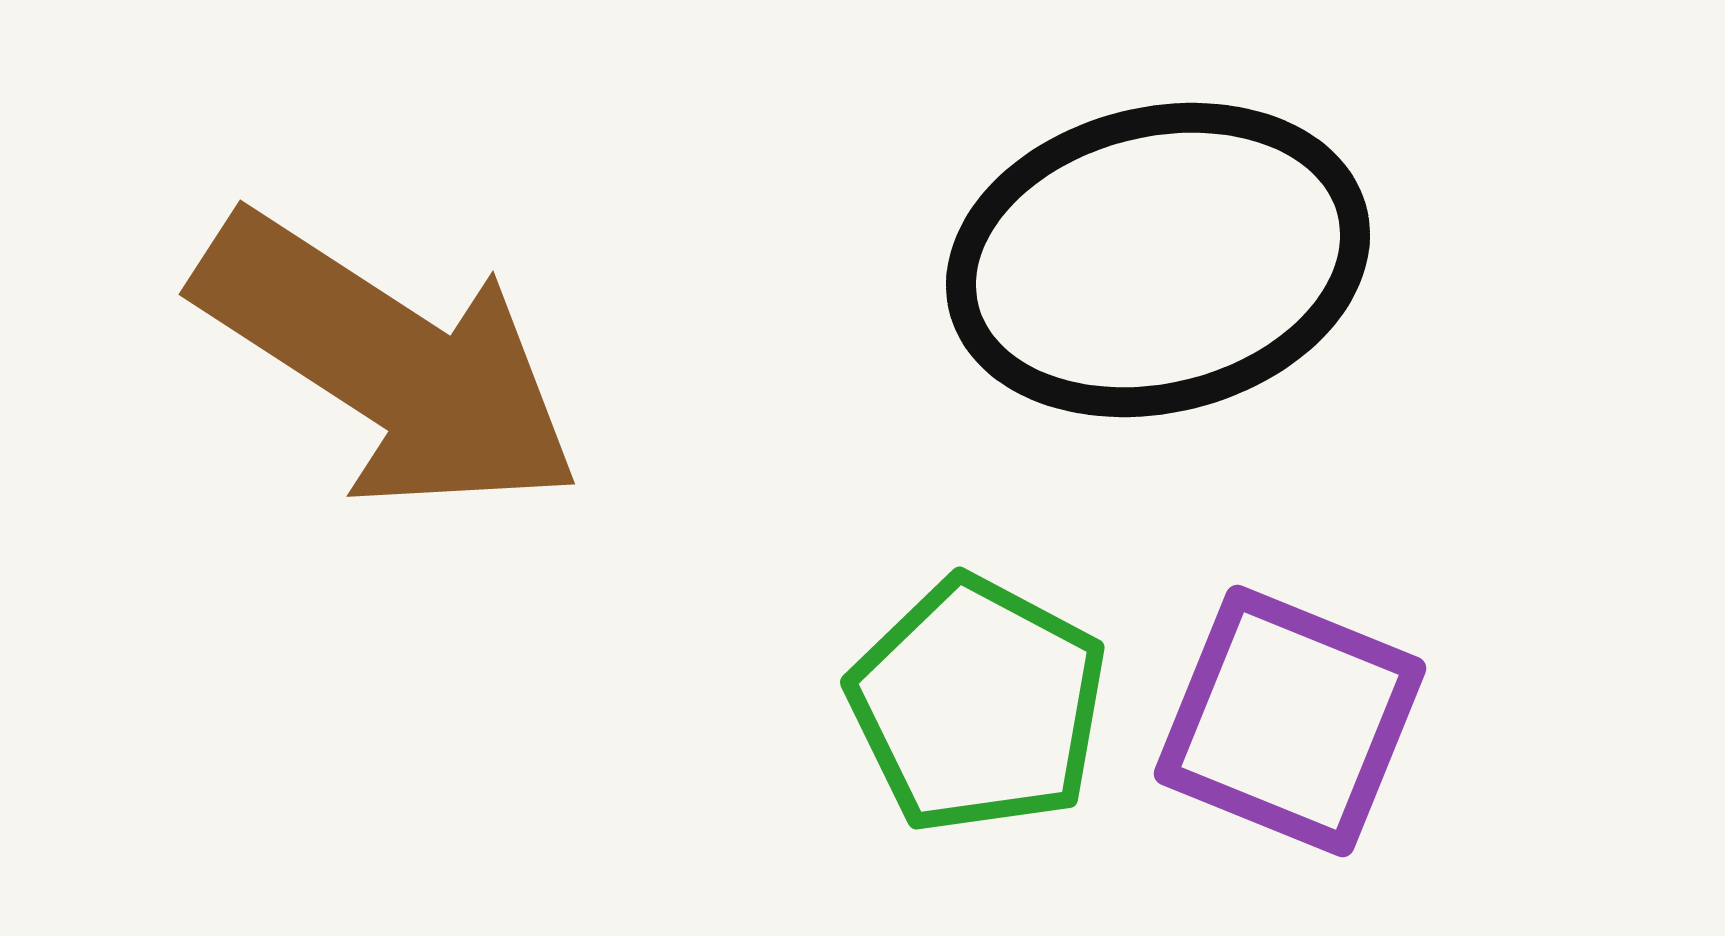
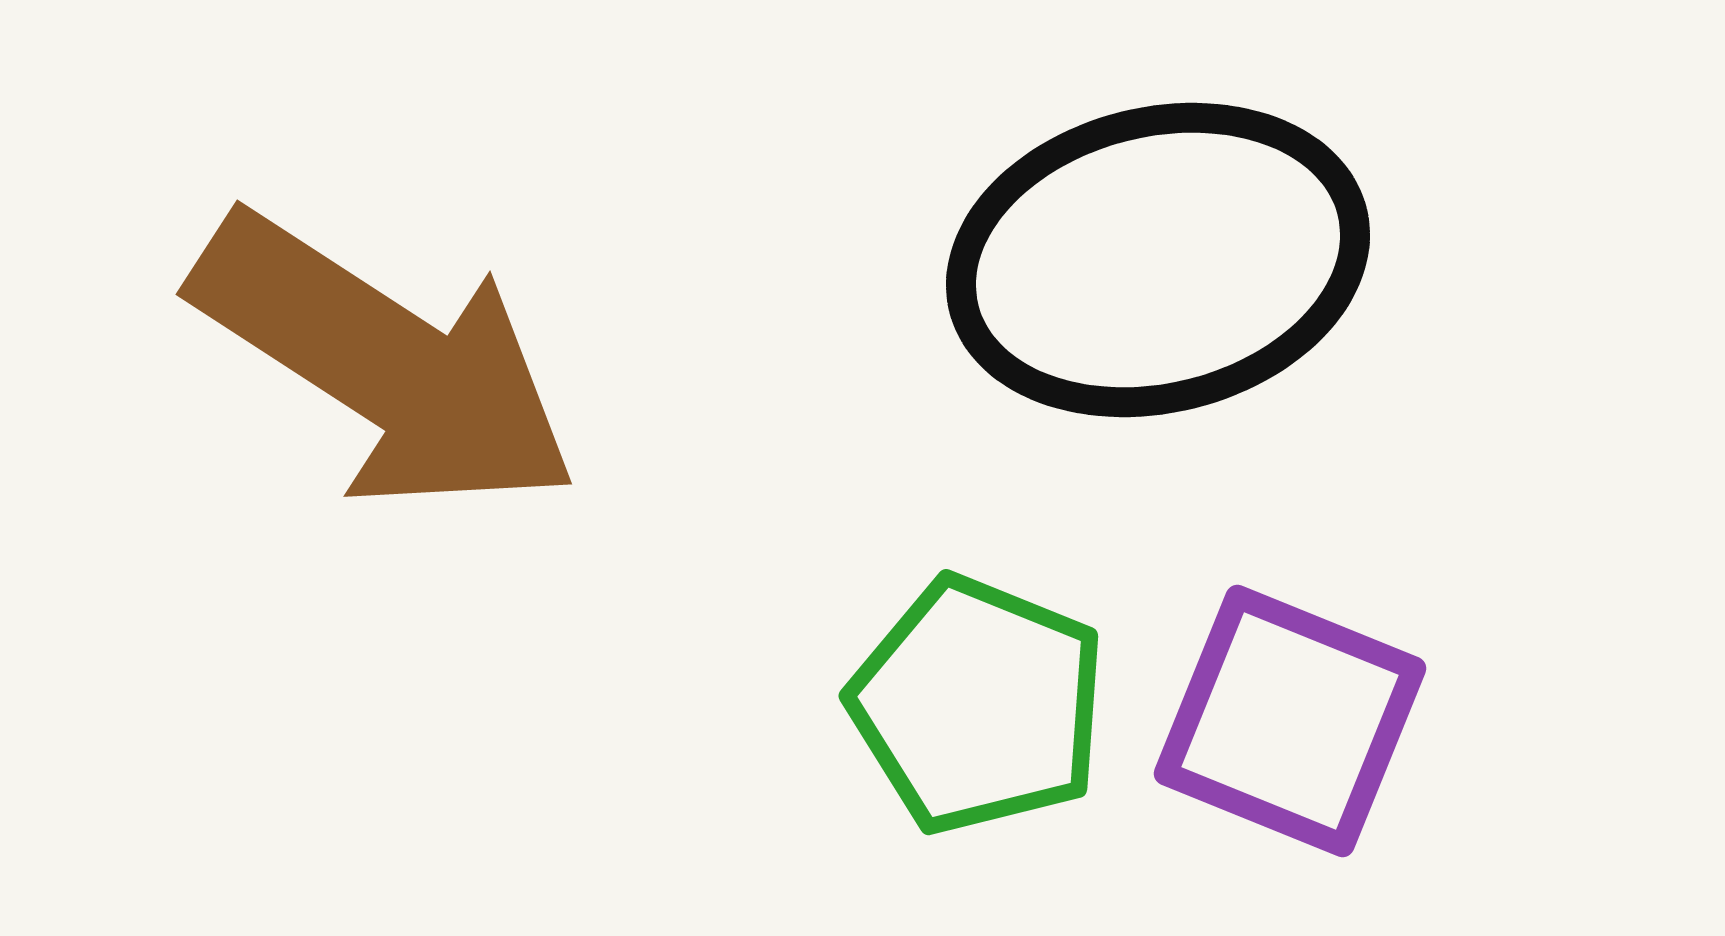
brown arrow: moved 3 px left
green pentagon: rotated 6 degrees counterclockwise
